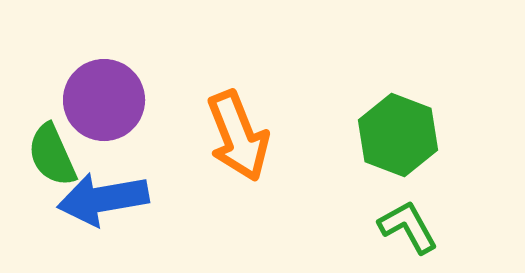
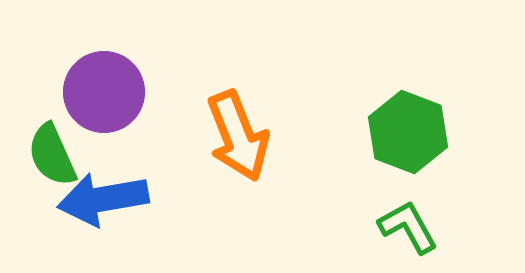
purple circle: moved 8 px up
green hexagon: moved 10 px right, 3 px up
